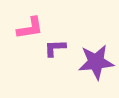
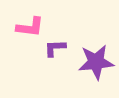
pink L-shape: moved 1 px up; rotated 16 degrees clockwise
